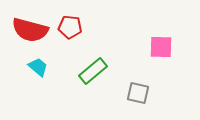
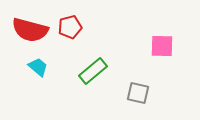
red pentagon: rotated 20 degrees counterclockwise
pink square: moved 1 px right, 1 px up
